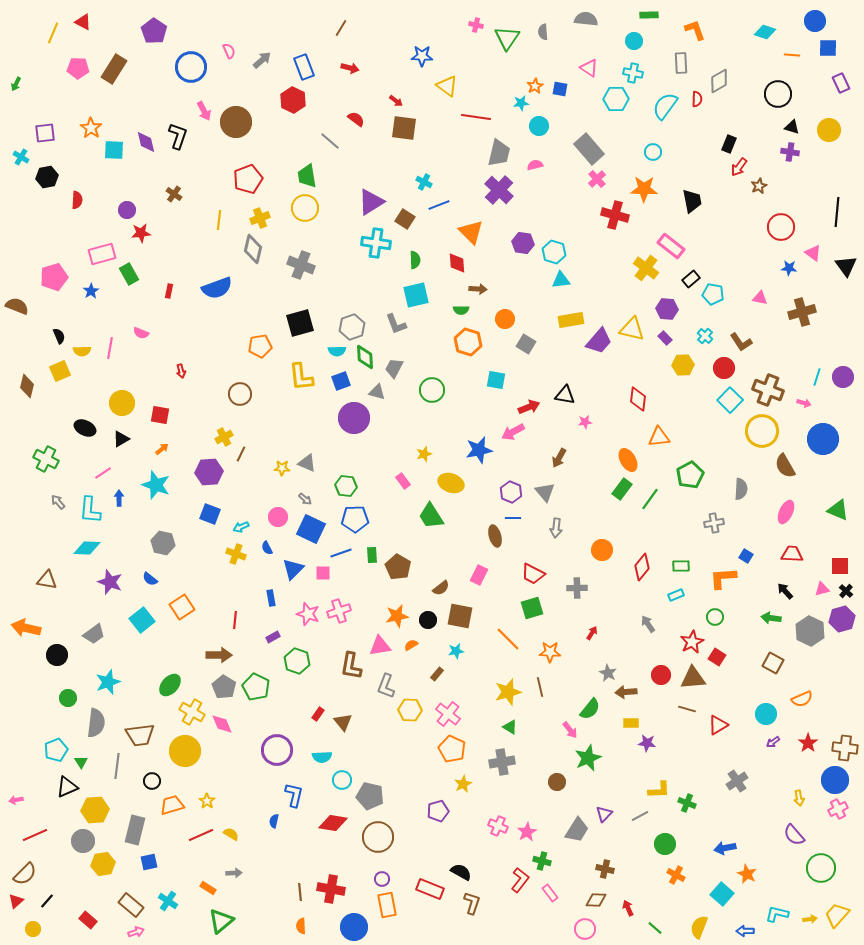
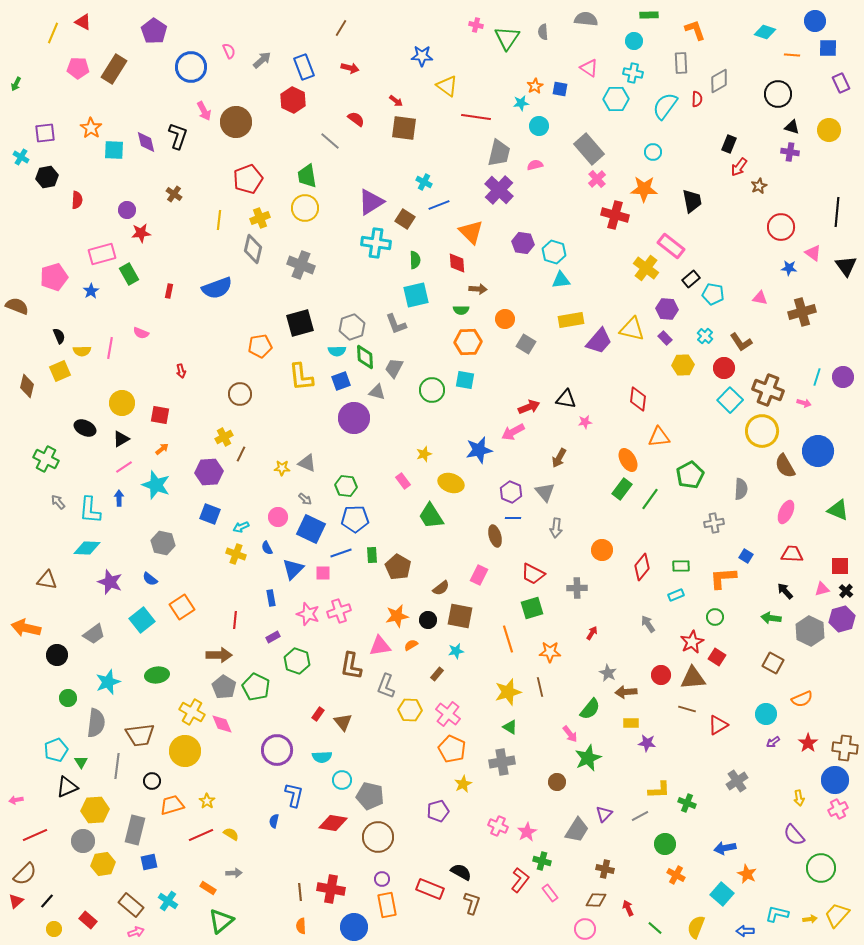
orange hexagon at (468, 342): rotated 20 degrees counterclockwise
cyan square at (496, 380): moved 31 px left
black triangle at (565, 395): moved 1 px right, 4 px down
blue circle at (823, 439): moved 5 px left, 12 px down
pink line at (103, 473): moved 21 px right, 6 px up
orange line at (508, 639): rotated 28 degrees clockwise
green ellipse at (170, 685): moved 13 px left, 10 px up; rotated 40 degrees clockwise
pink arrow at (570, 730): moved 4 px down
yellow semicircle at (699, 927): moved 3 px left
yellow circle at (33, 929): moved 21 px right
